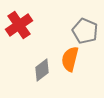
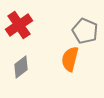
gray diamond: moved 21 px left, 3 px up
